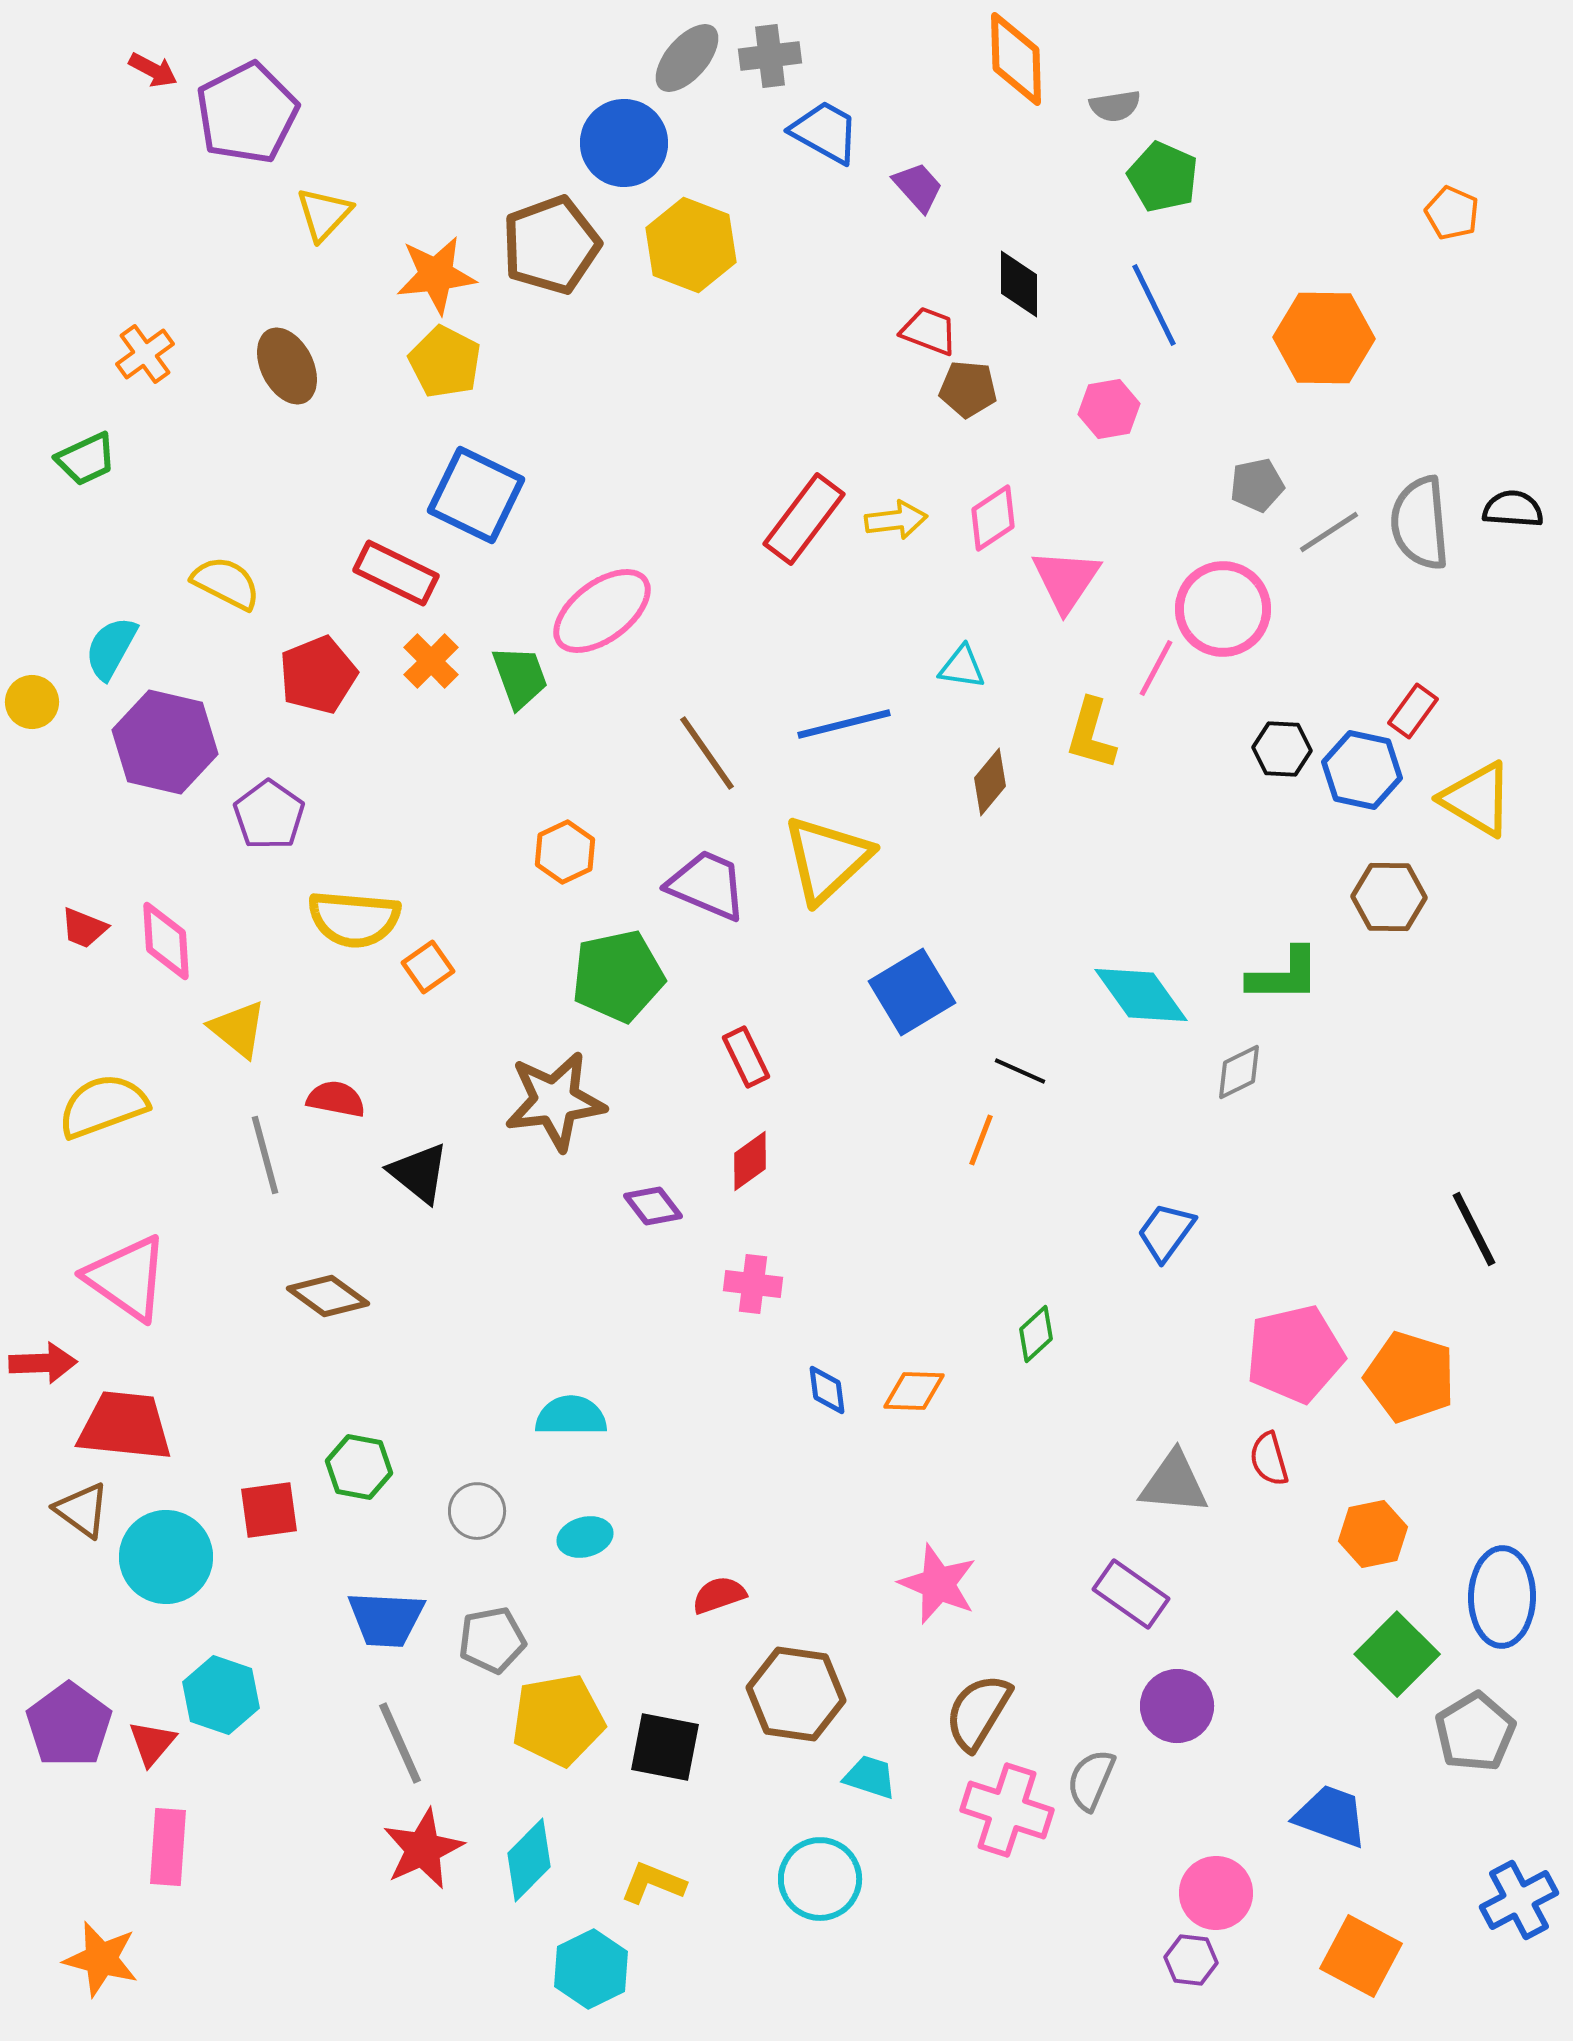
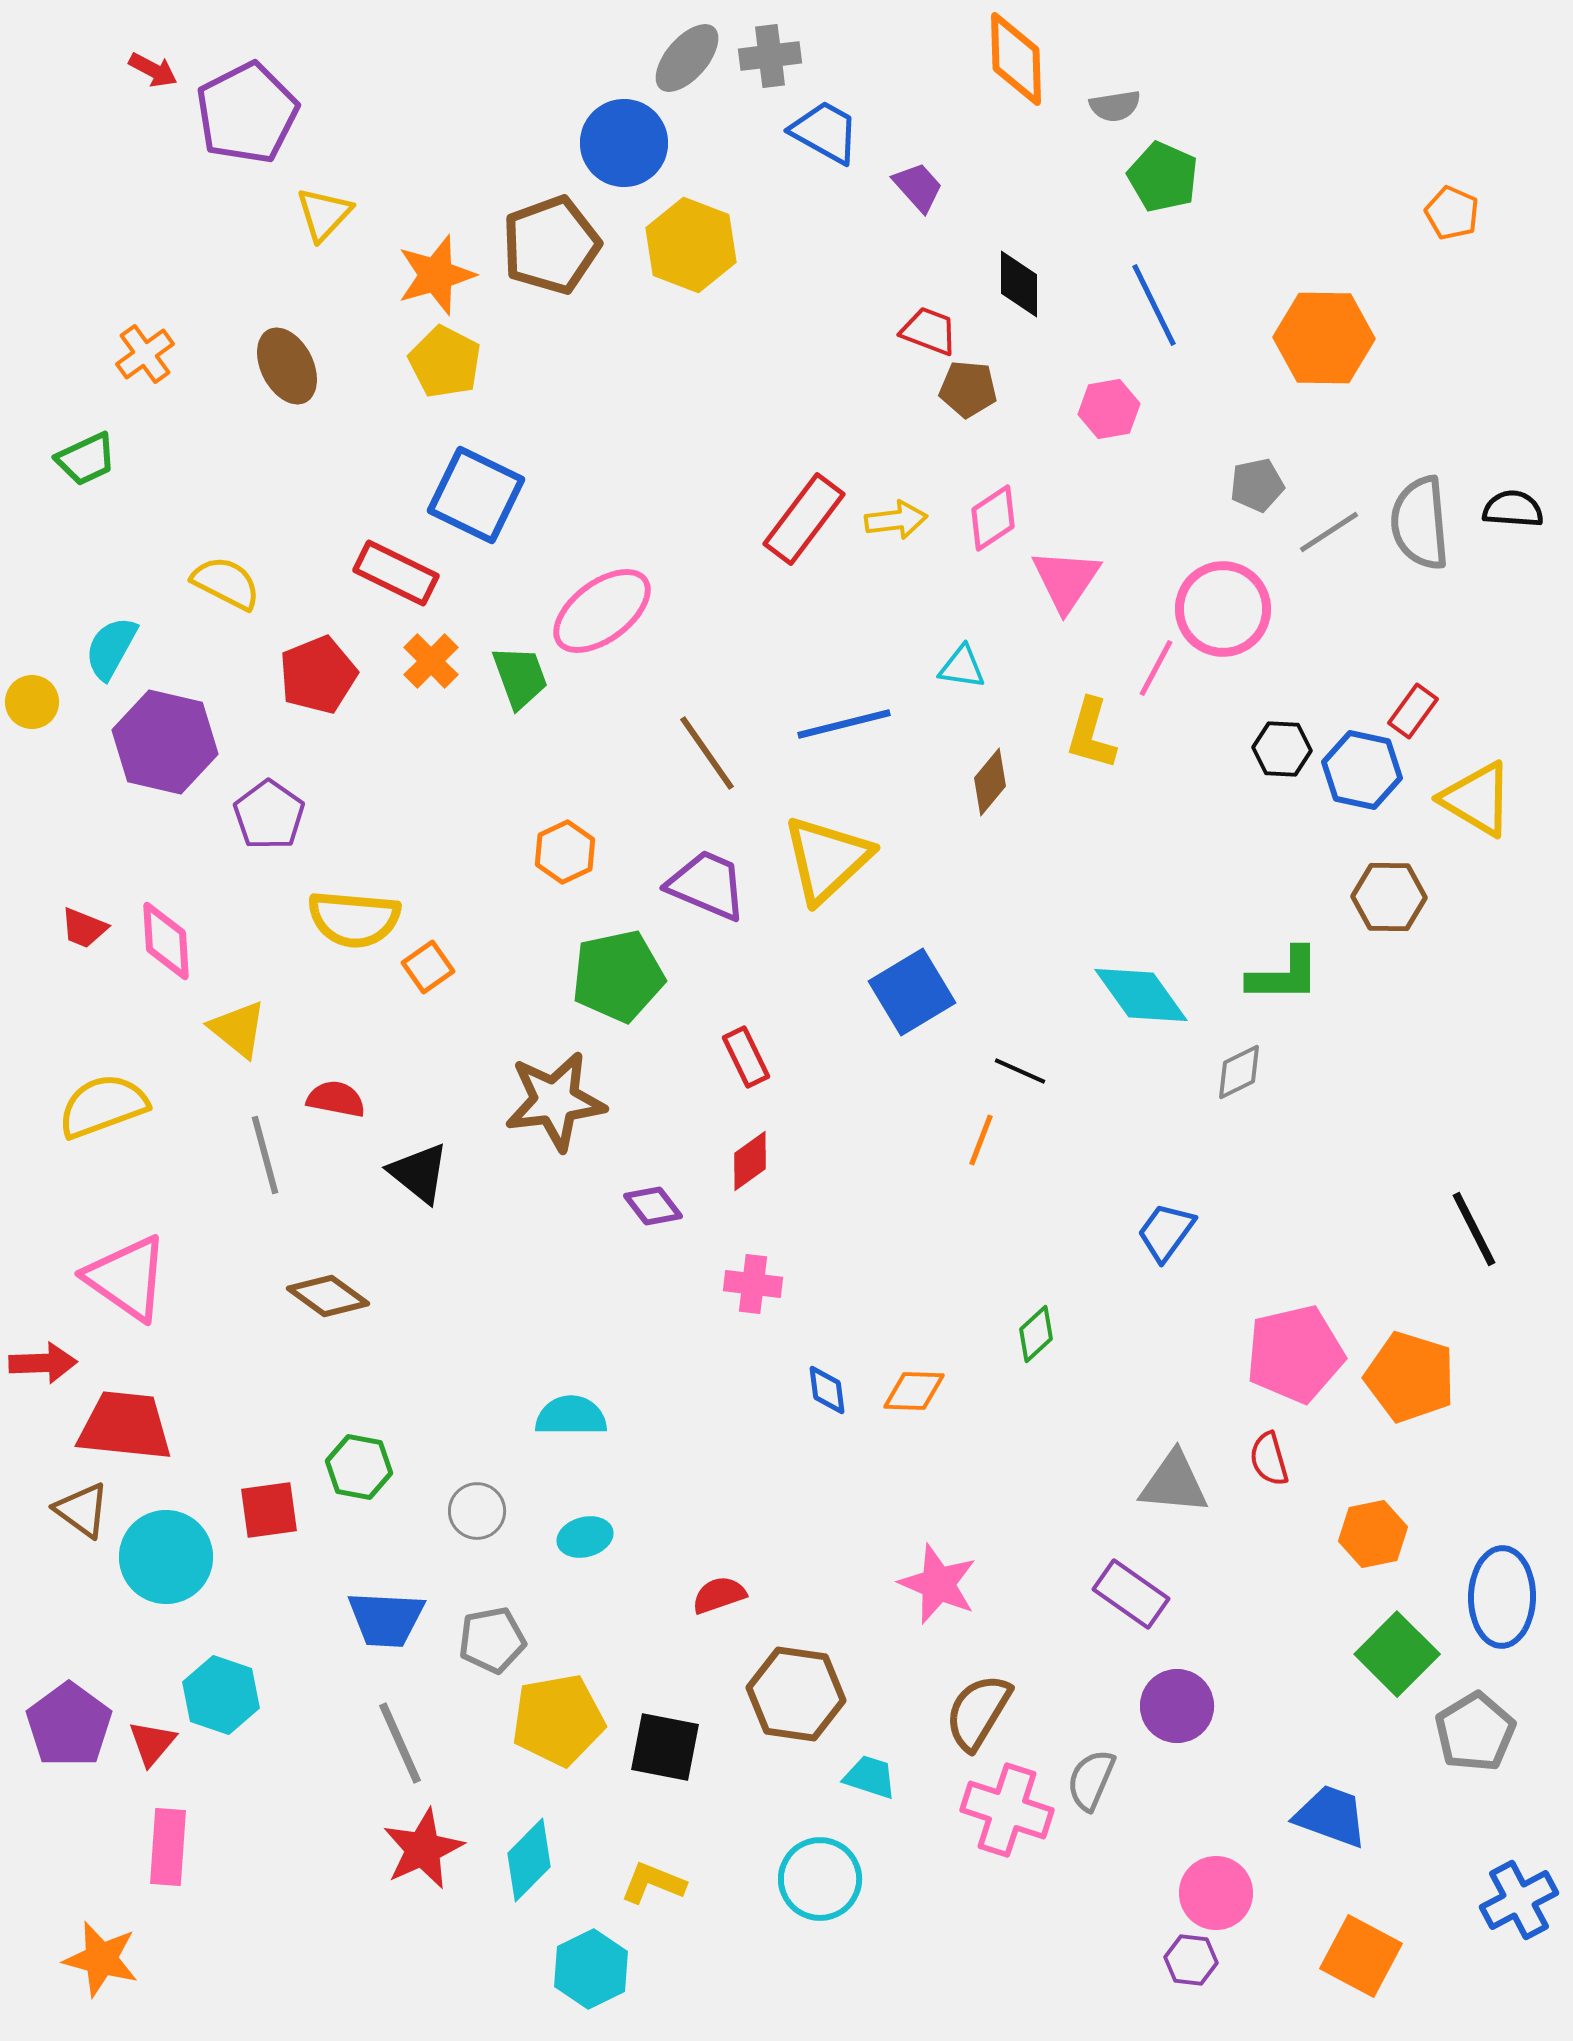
orange star at (436, 275): rotated 10 degrees counterclockwise
